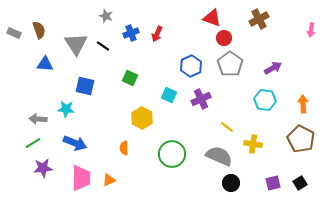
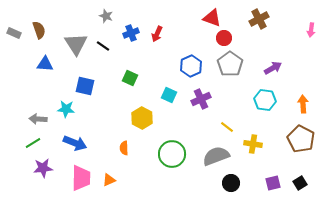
gray semicircle: moved 3 px left; rotated 44 degrees counterclockwise
